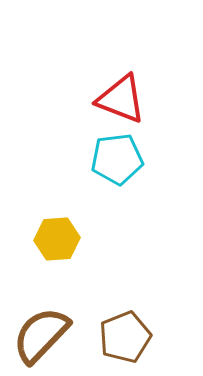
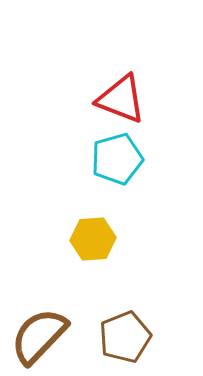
cyan pentagon: rotated 9 degrees counterclockwise
yellow hexagon: moved 36 px right
brown semicircle: moved 2 px left, 1 px down
